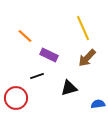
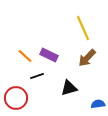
orange line: moved 20 px down
